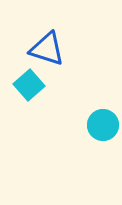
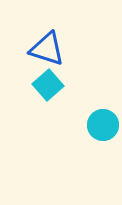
cyan square: moved 19 px right
